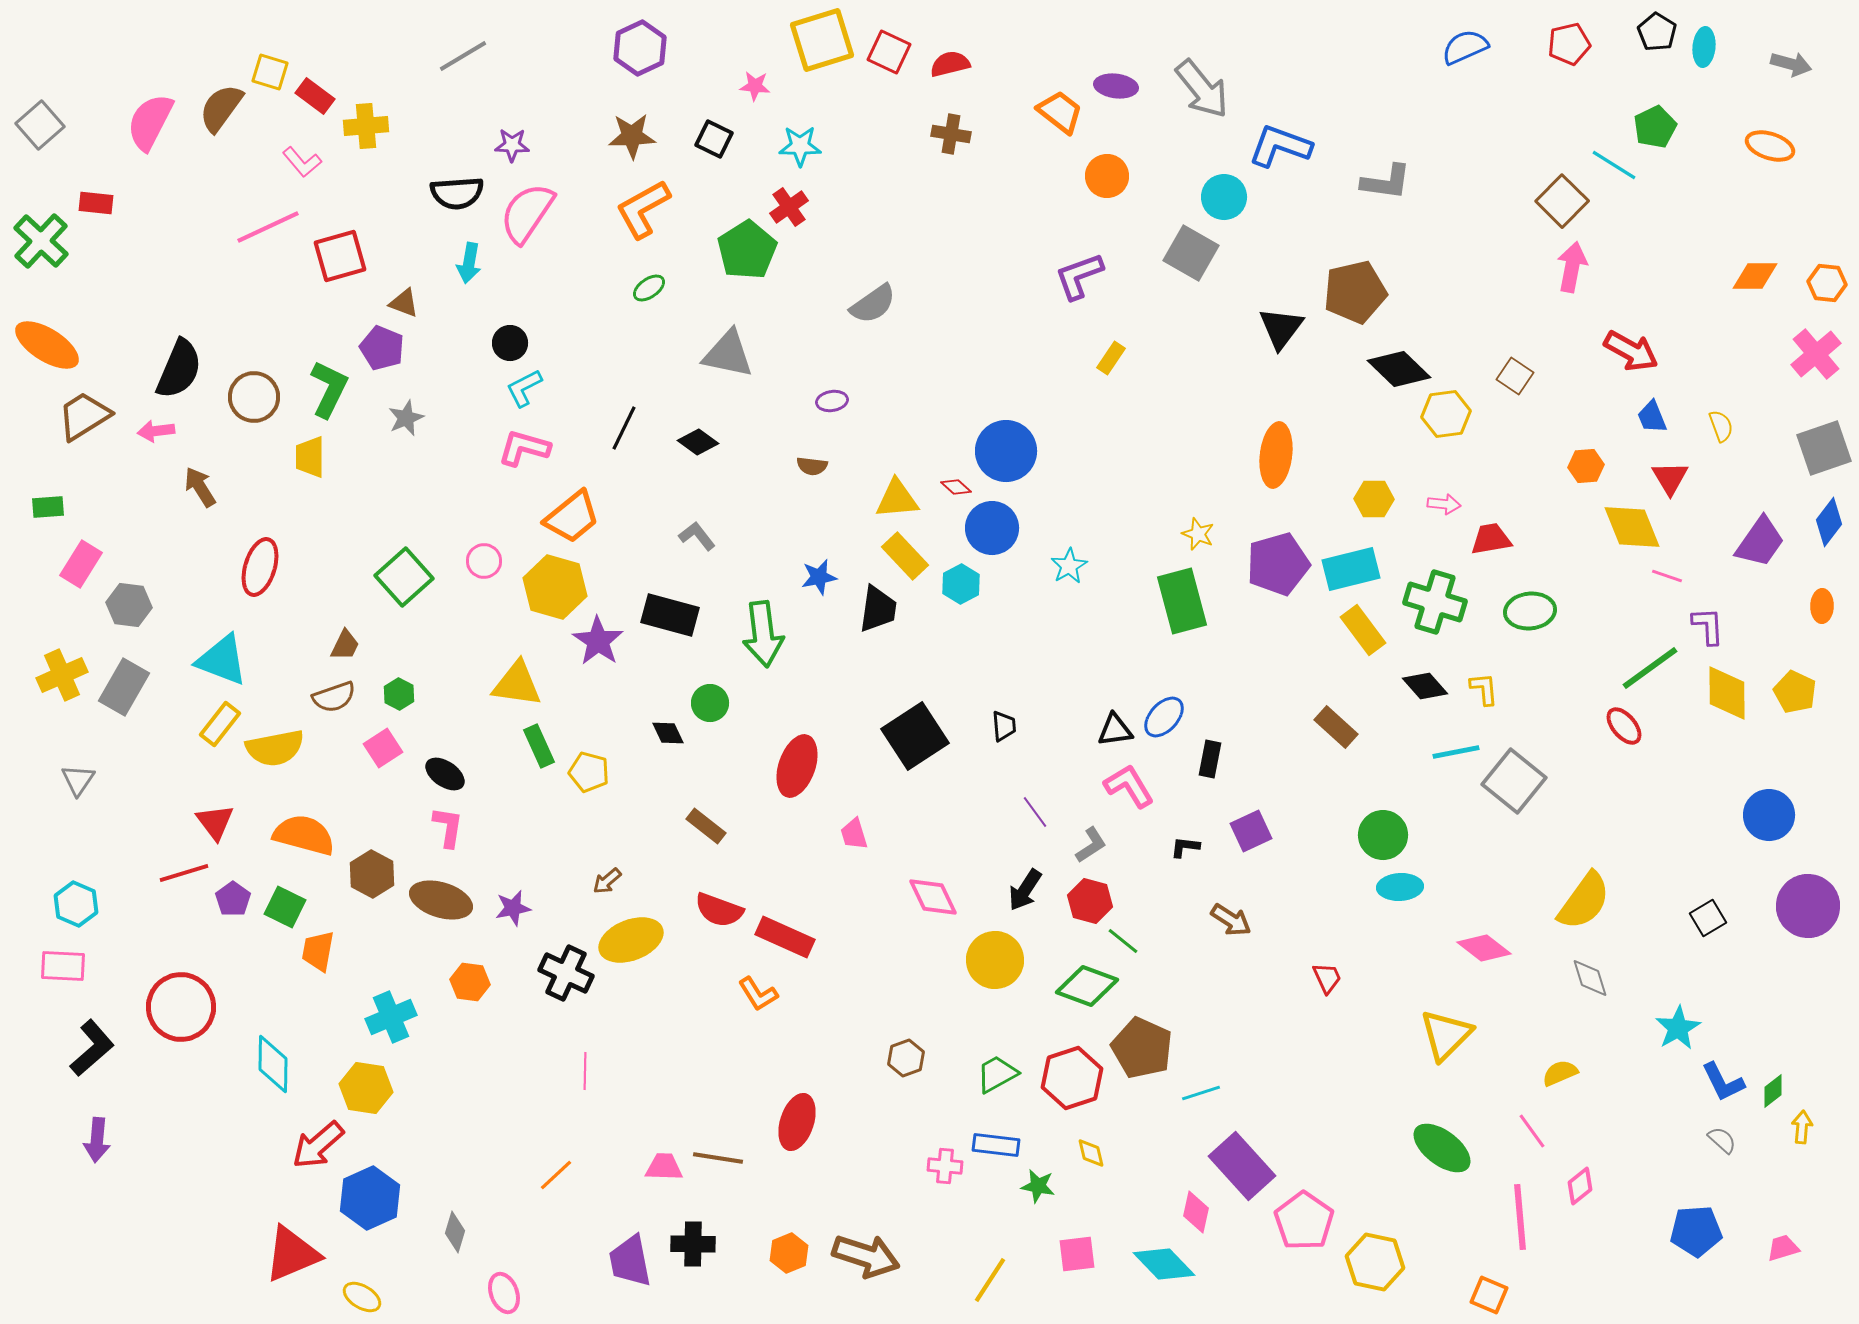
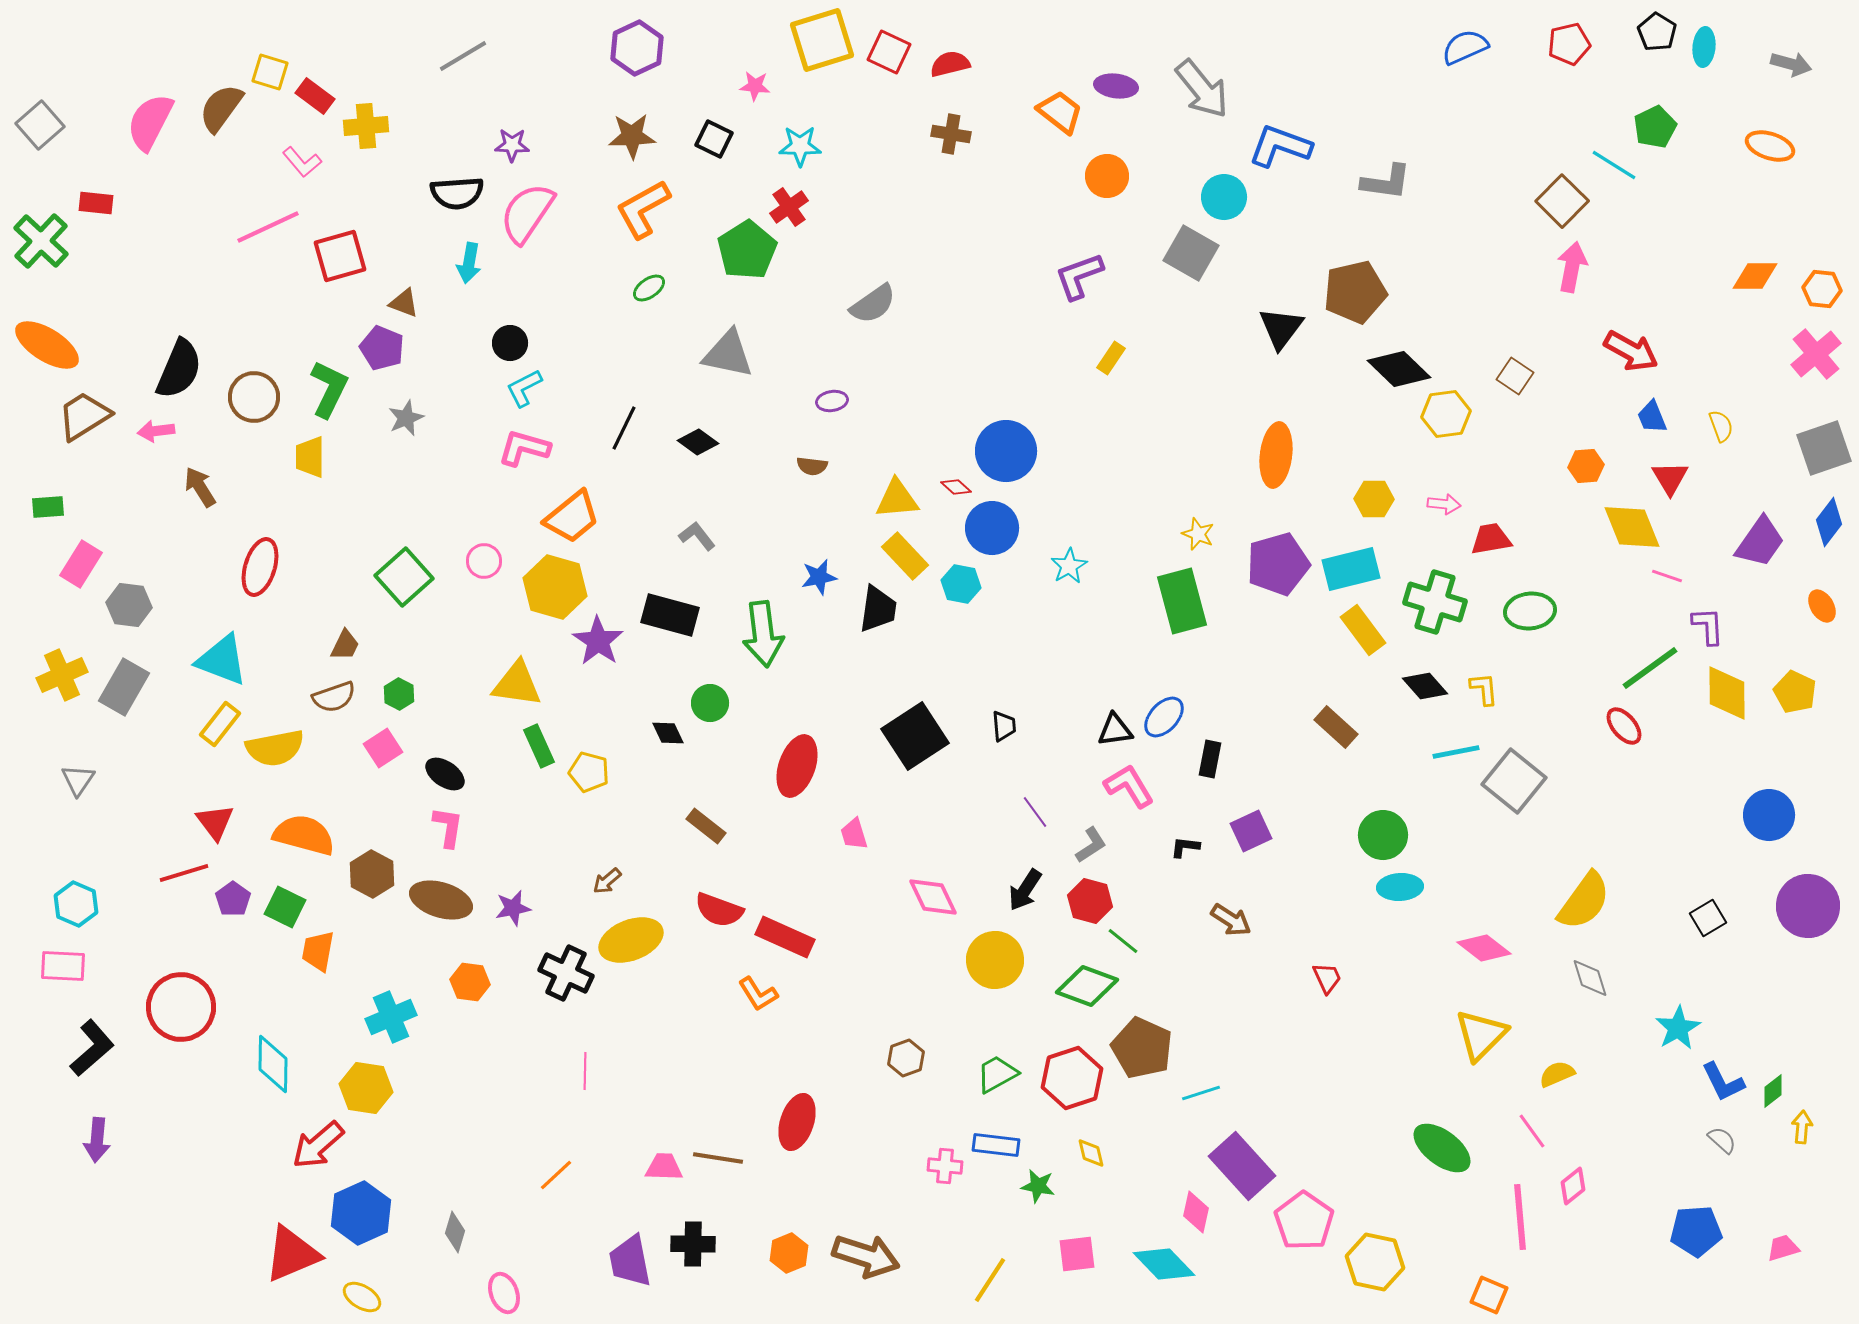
purple hexagon at (640, 48): moved 3 px left
orange hexagon at (1827, 283): moved 5 px left, 6 px down
cyan hexagon at (961, 584): rotated 21 degrees counterclockwise
orange ellipse at (1822, 606): rotated 32 degrees counterclockwise
yellow triangle at (1446, 1035): moved 35 px right
yellow semicircle at (1560, 1073): moved 3 px left, 1 px down
pink diamond at (1580, 1186): moved 7 px left
blue hexagon at (370, 1198): moved 9 px left, 15 px down
